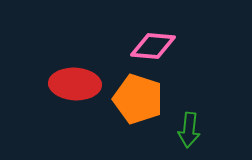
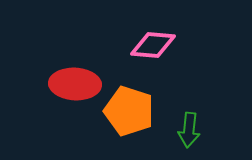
pink diamond: moved 1 px up
orange pentagon: moved 9 px left, 12 px down
